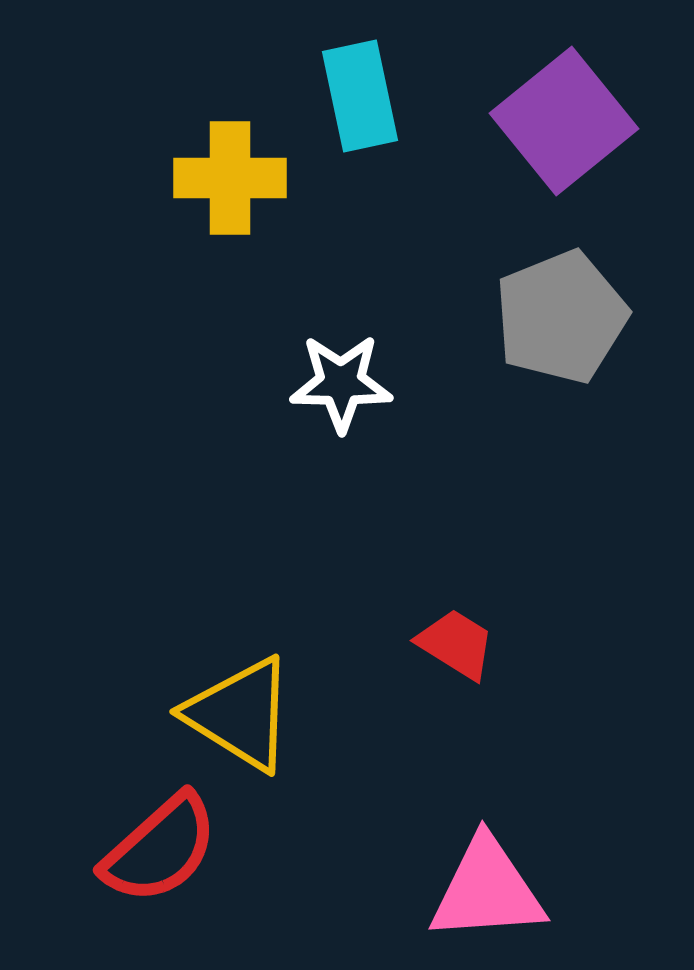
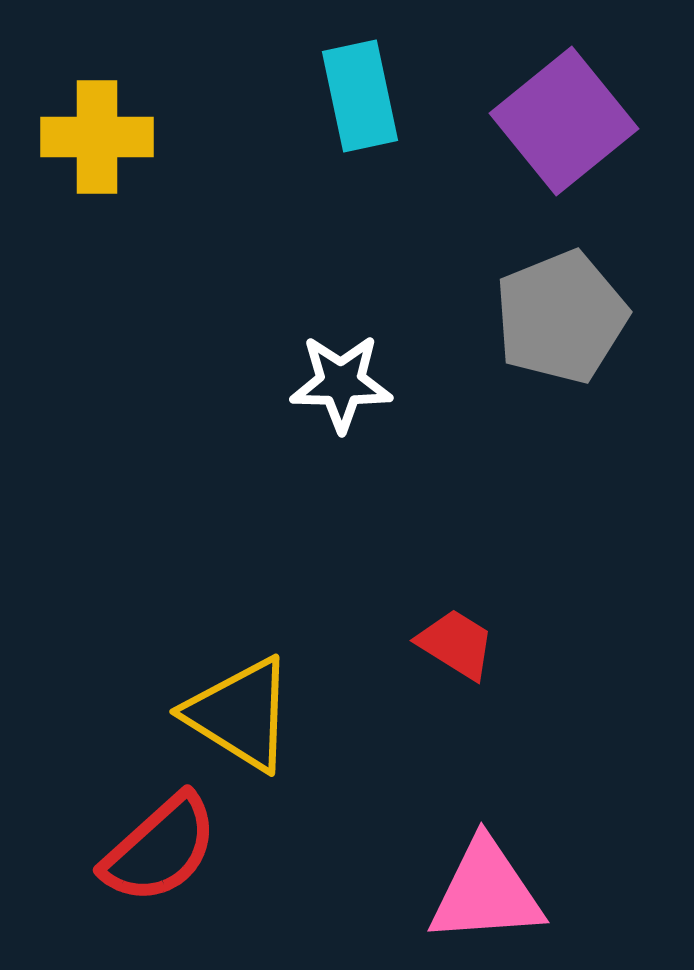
yellow cross: moved 133 px left, 41 px up
pink triangle: moved 1 px left, 2 px down
